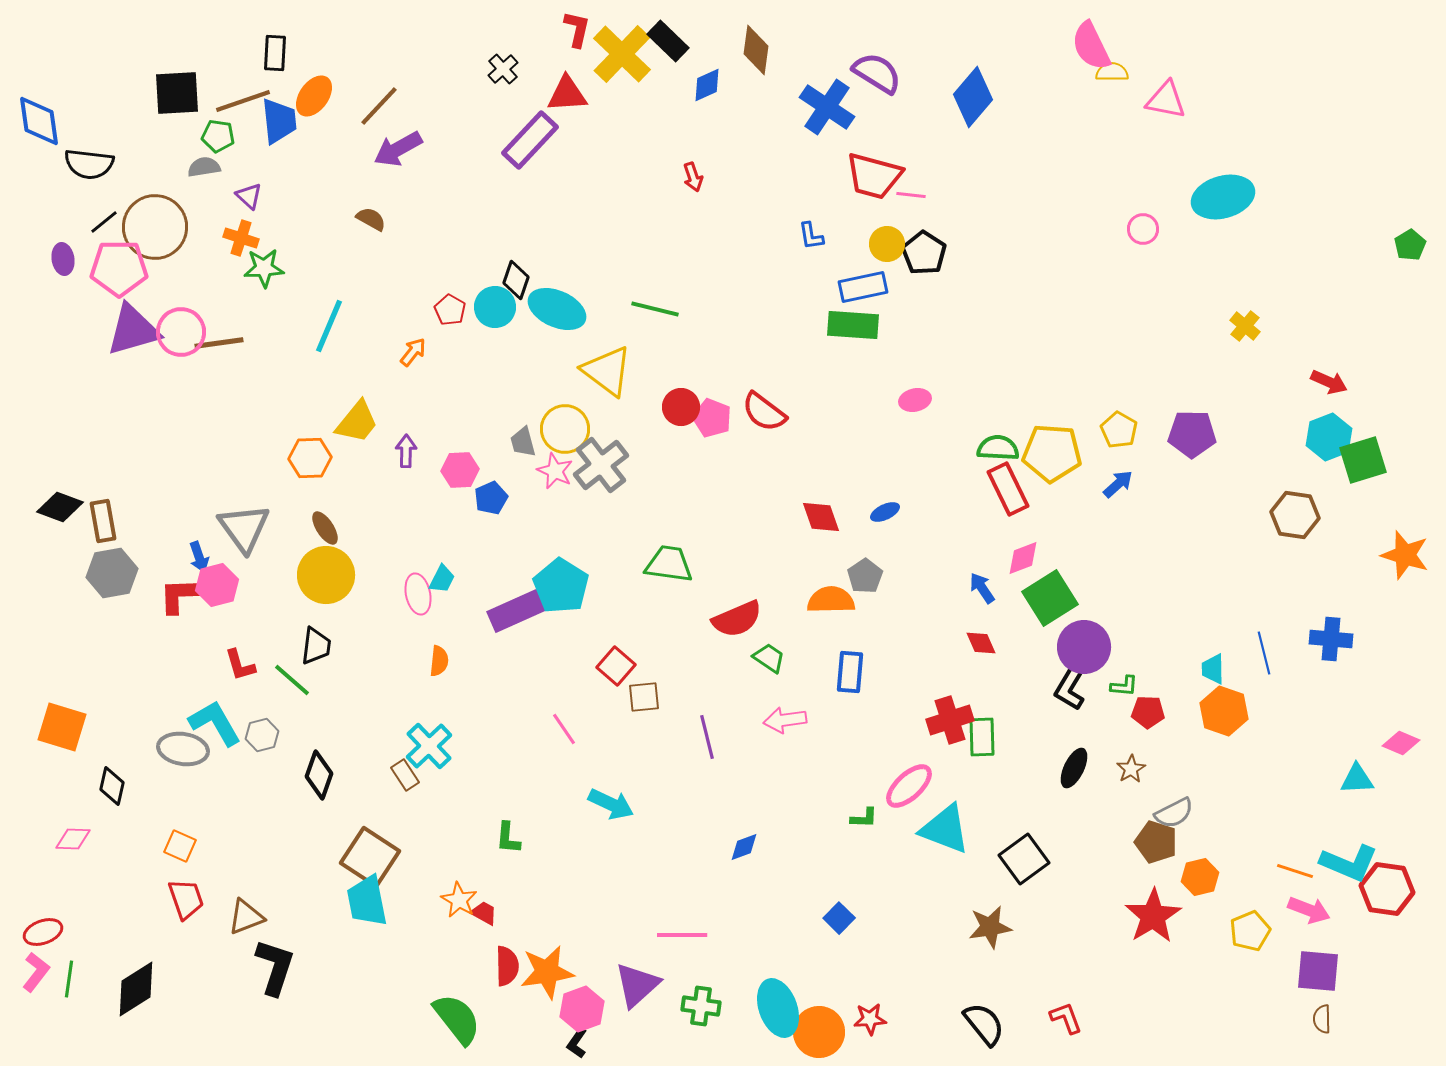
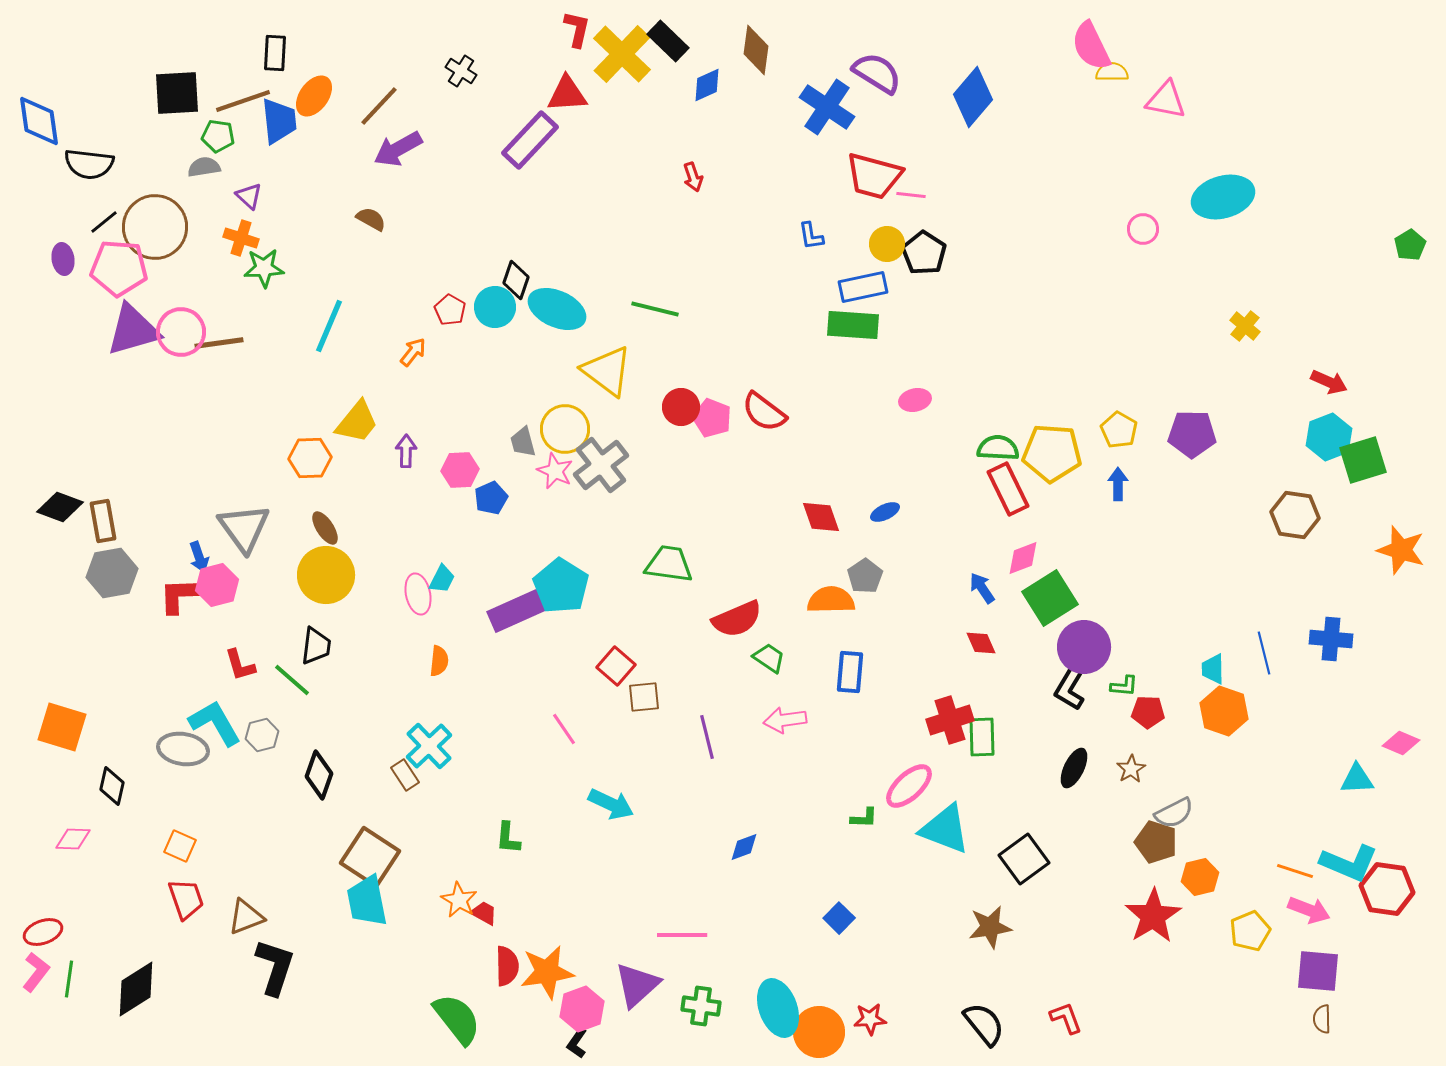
black cross at (503, 69): moved 42 px left, 2 px down; rotated 16 degrees counterclockwise
pink pentagon at (119, 268): rotated 4 degrees clockwise
blue arrow at (1118, 484): rotated 48 degrees counterclockwise
orange star at (1405, 555): moved 4 px left, 5 px up
